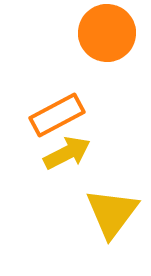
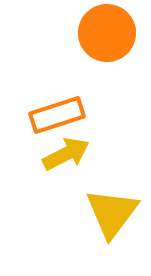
orange rectangle: rotated 10 degrees clockwise
yellow arrow: moved 1 px left, 1 px down
